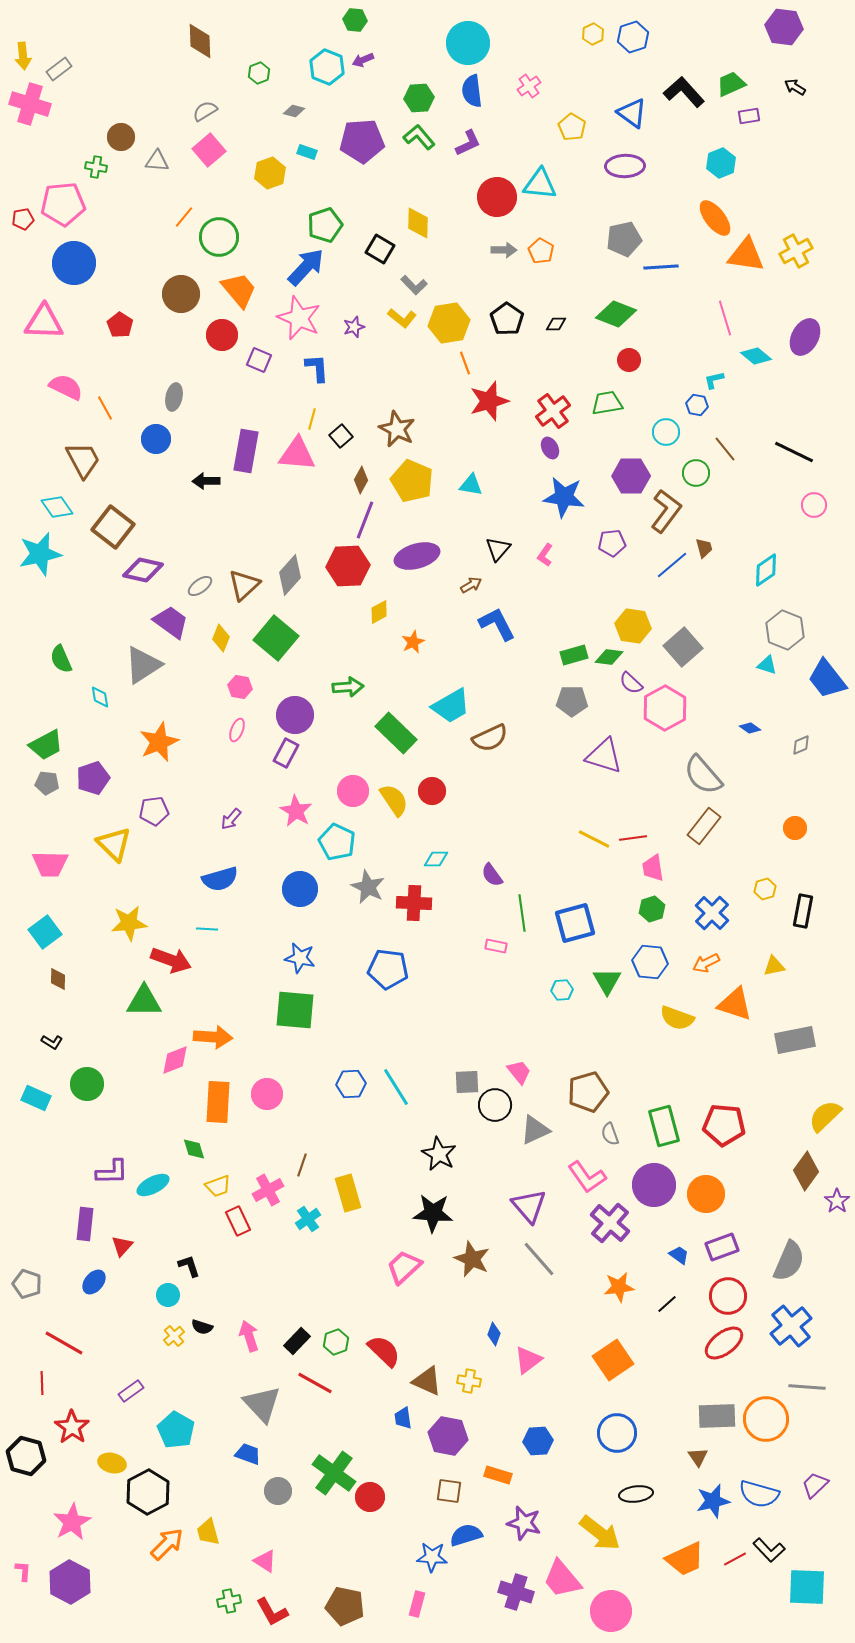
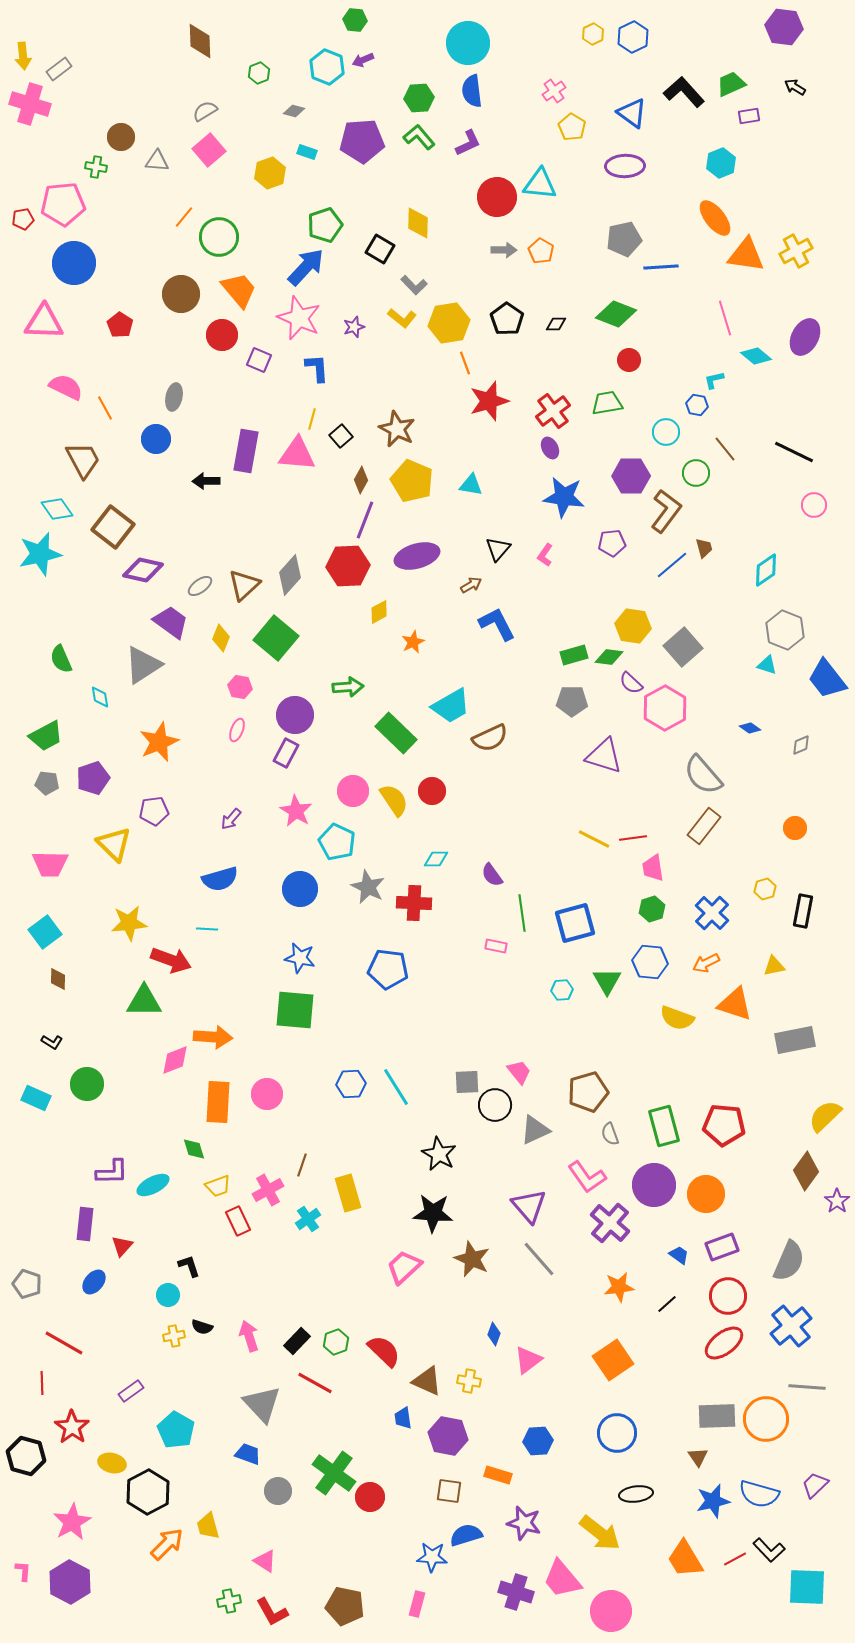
blue hexagon at (633, 37): rotated 8 degrees counterclockwise
pink cross at (529, 86): moved 25 px right, 5 px down
cyan diamond at (57, 507): moved 2 px down
green trapezoid at (46, 745): moved 9 px up
yellow cross at (174, 1336): rotated 30 degrees clockwise
yellow trapezoid at (208, 1532): moved 6 px up
orange trapezoid at (685, 1559): rotated 84 degrees clockwise
